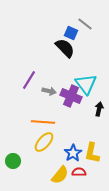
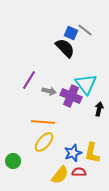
gray line: moved 6 px down
blue star: rotated 12 degrees clockwise
